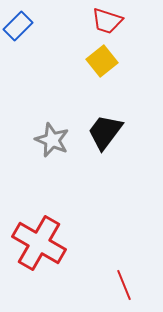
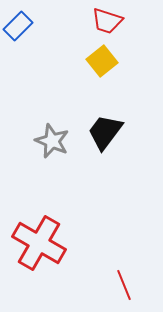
gray star: moved 1 px down
